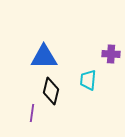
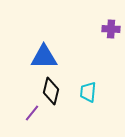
purple cross: moved 25 px up
cyan trapezoid: moved 12 px down
purple line: rotated 30 degrees clockwise
